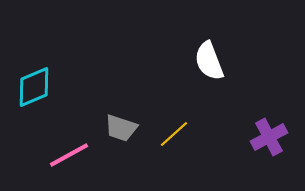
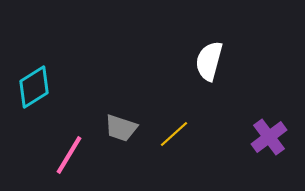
white semicircle: rotated 36 degrees clockwise
cyan diamond: rotated 9 degrees counterclockwise
purple cross: rotated 9 degrees counterclockwise
pink line: rotated 30 degrees counterclockwise
